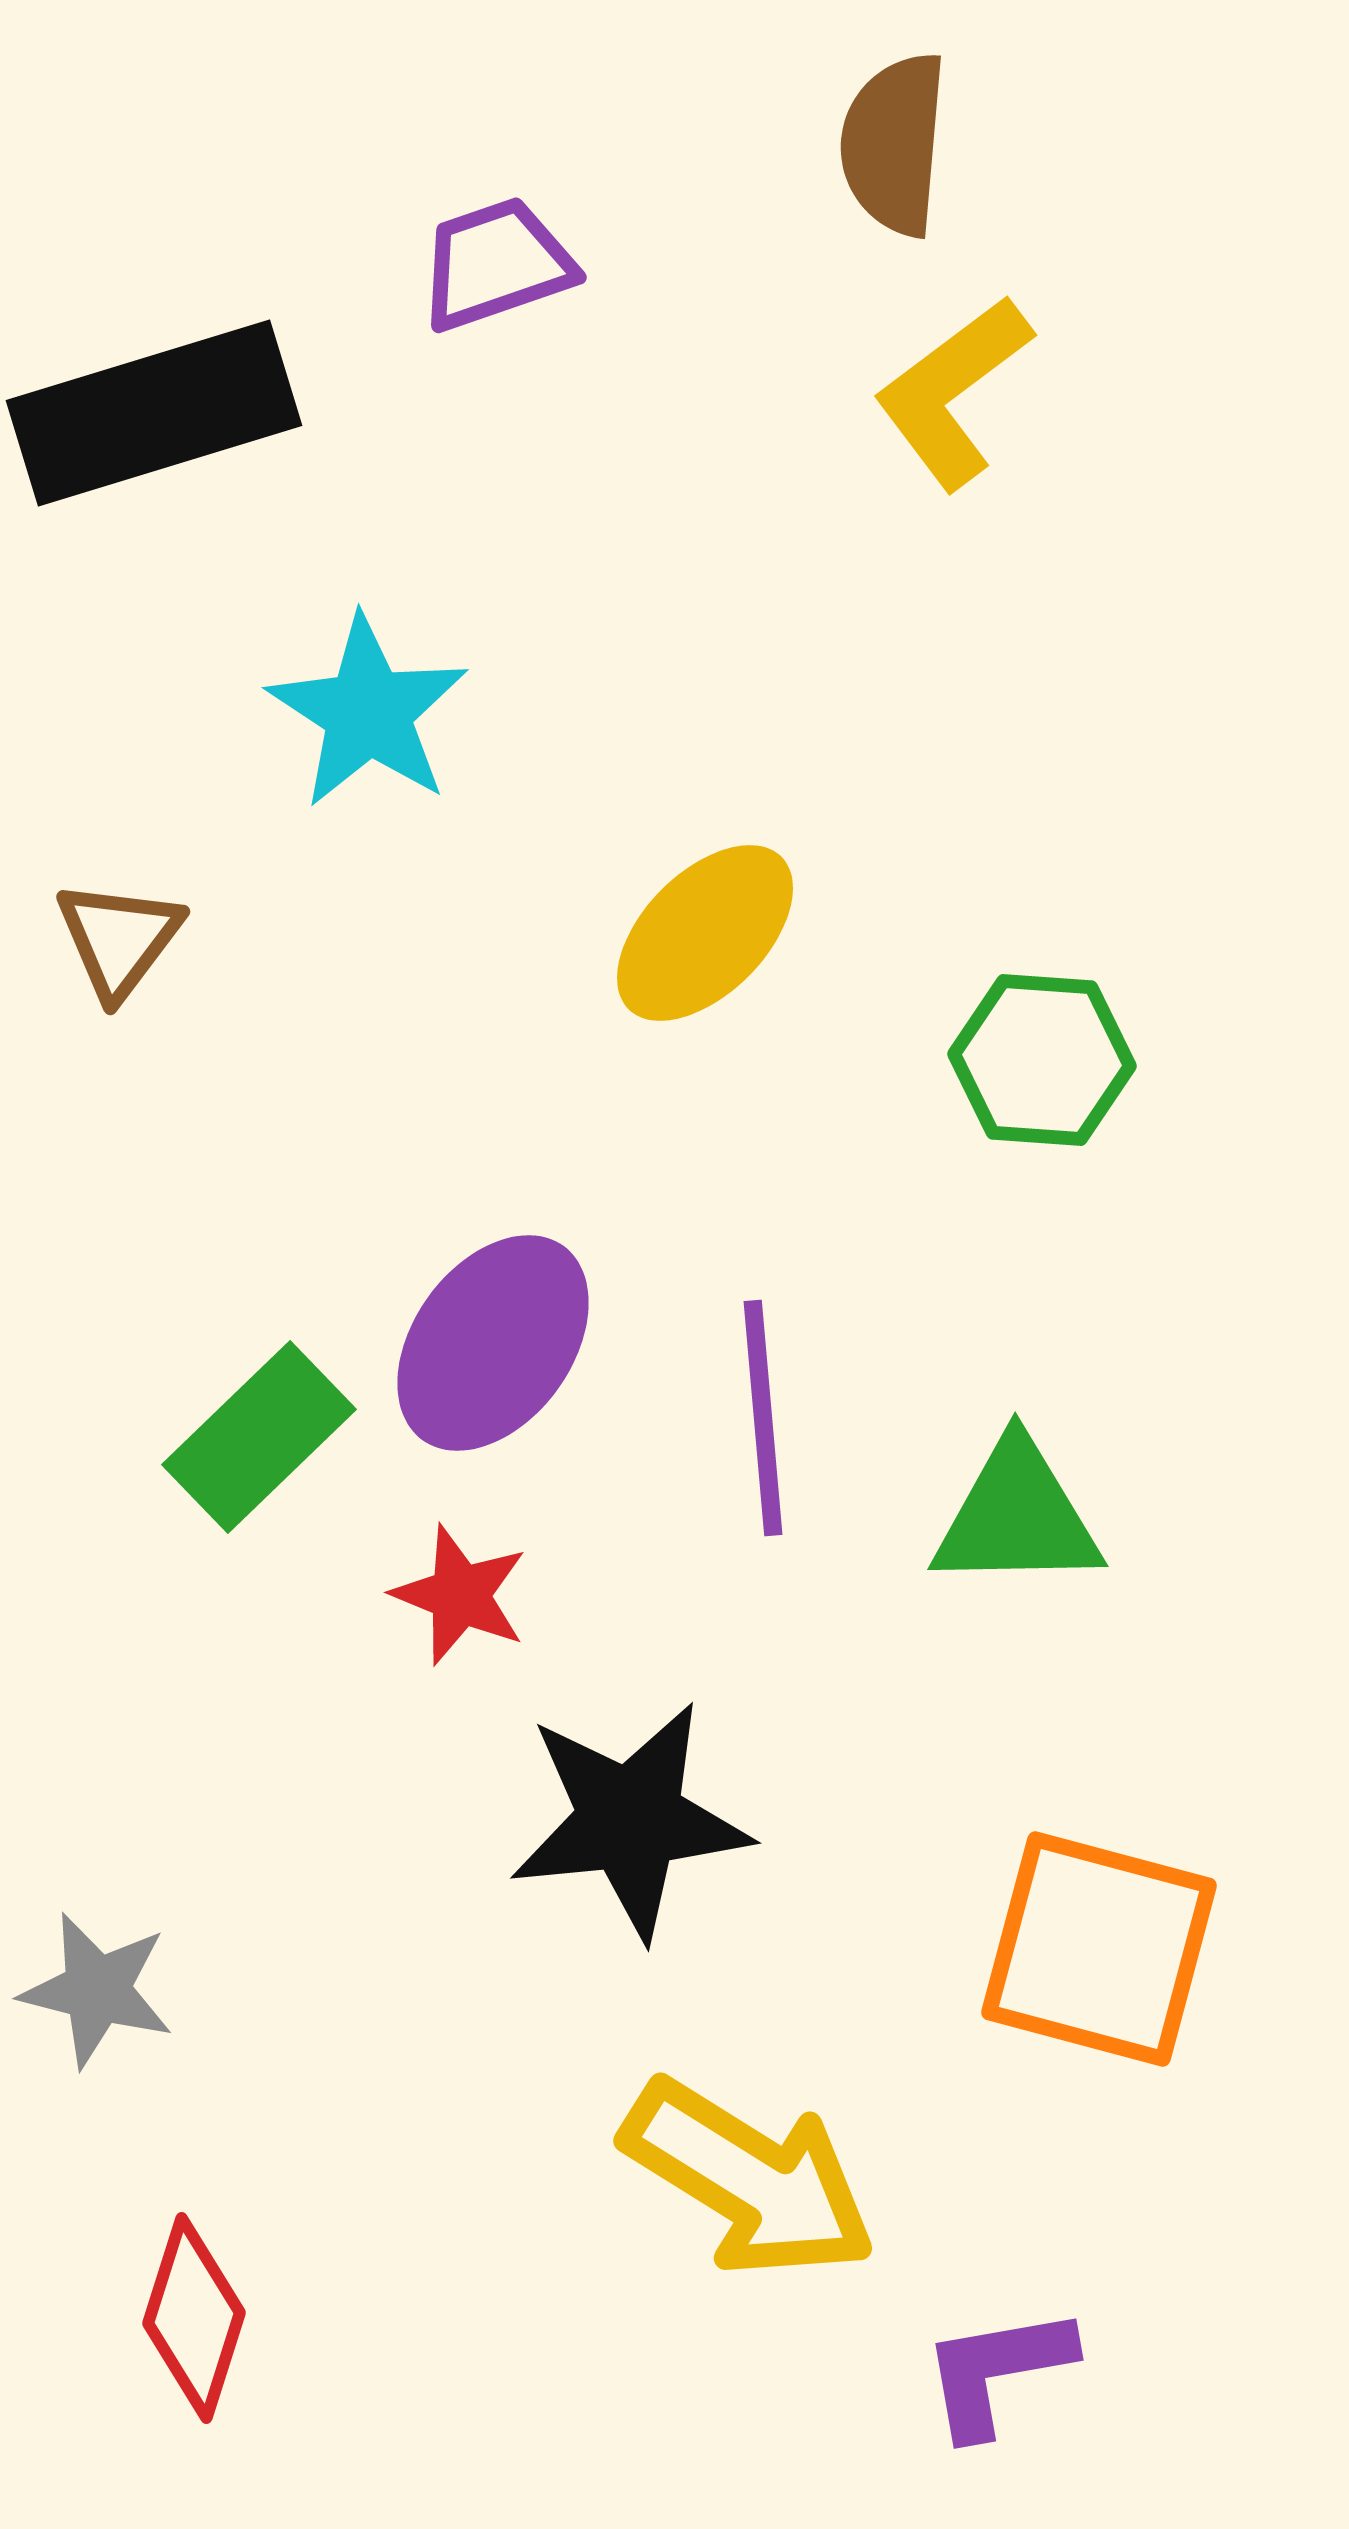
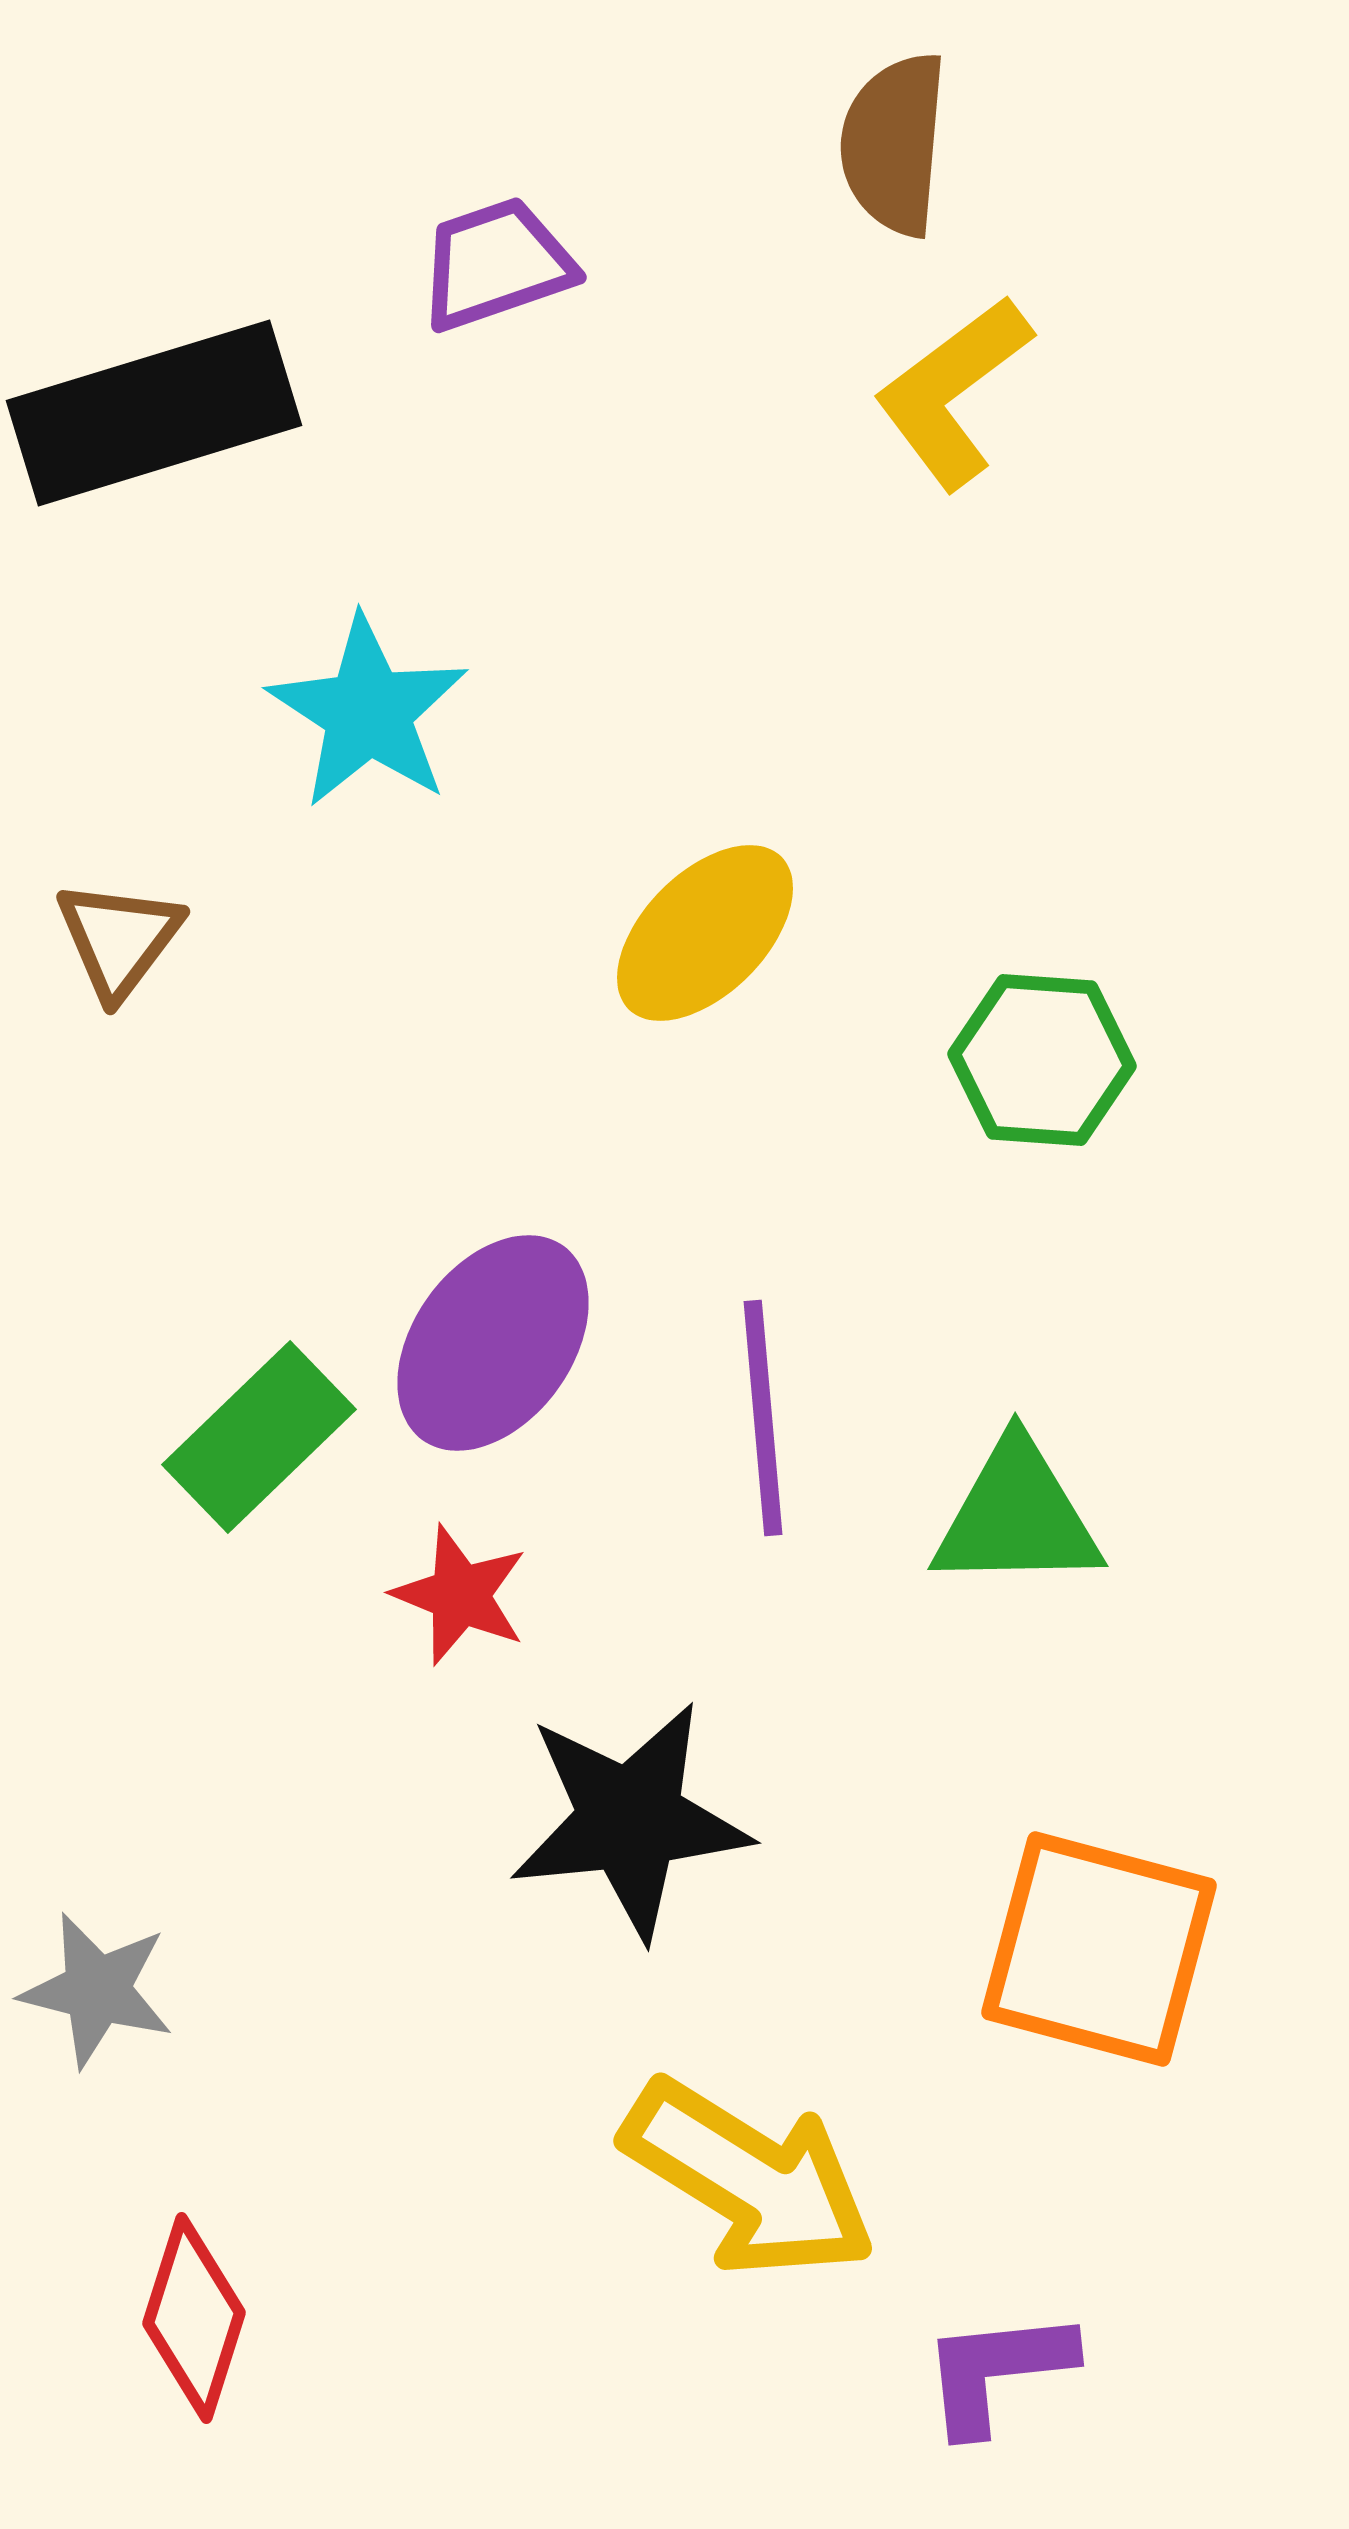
purple L-shape: rotated 4 degrees clockwise
